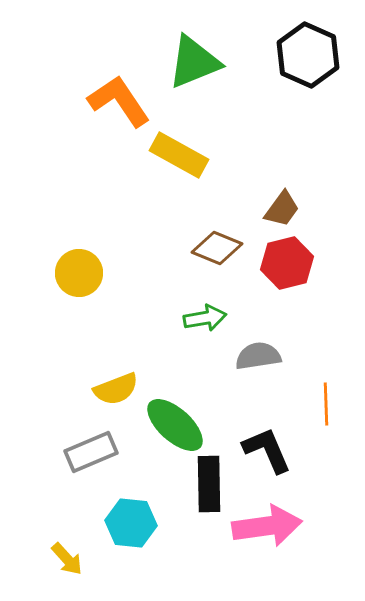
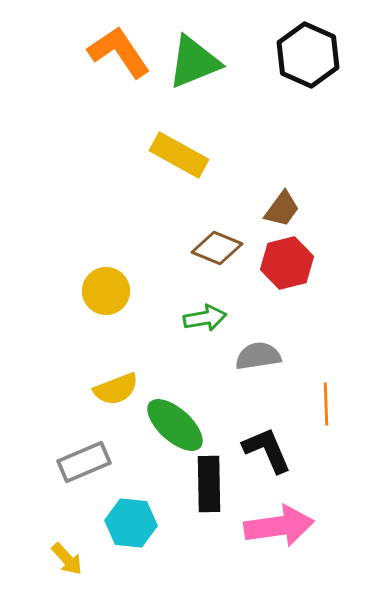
orange L-shape: moved 49 px up
yellow circle: moved 27 px right, 18 px down
gray rectangle: moved 7 px left, 10 px down
pink arrow: moved 12 px right
